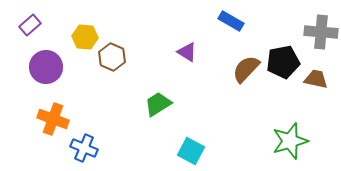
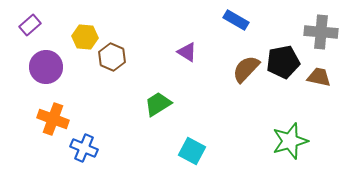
blue rectangle: moved 5 px right, 1 px up
brown trapezoid: moved 3 px right, 2 px up
cyan square: moved 1 px right
